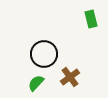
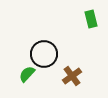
brown cross: moved 2 px right, 1 px up
green semicircle: moved 9 px left, 9 px up
